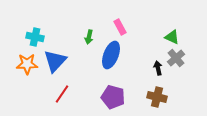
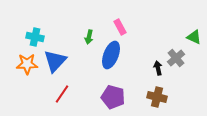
green triangle: moved 22 px right
